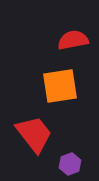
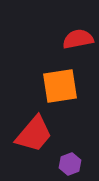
red semicircle: moved 5 px right, 1 px up
red trapezoid: rotated 78 degrees clockwise
